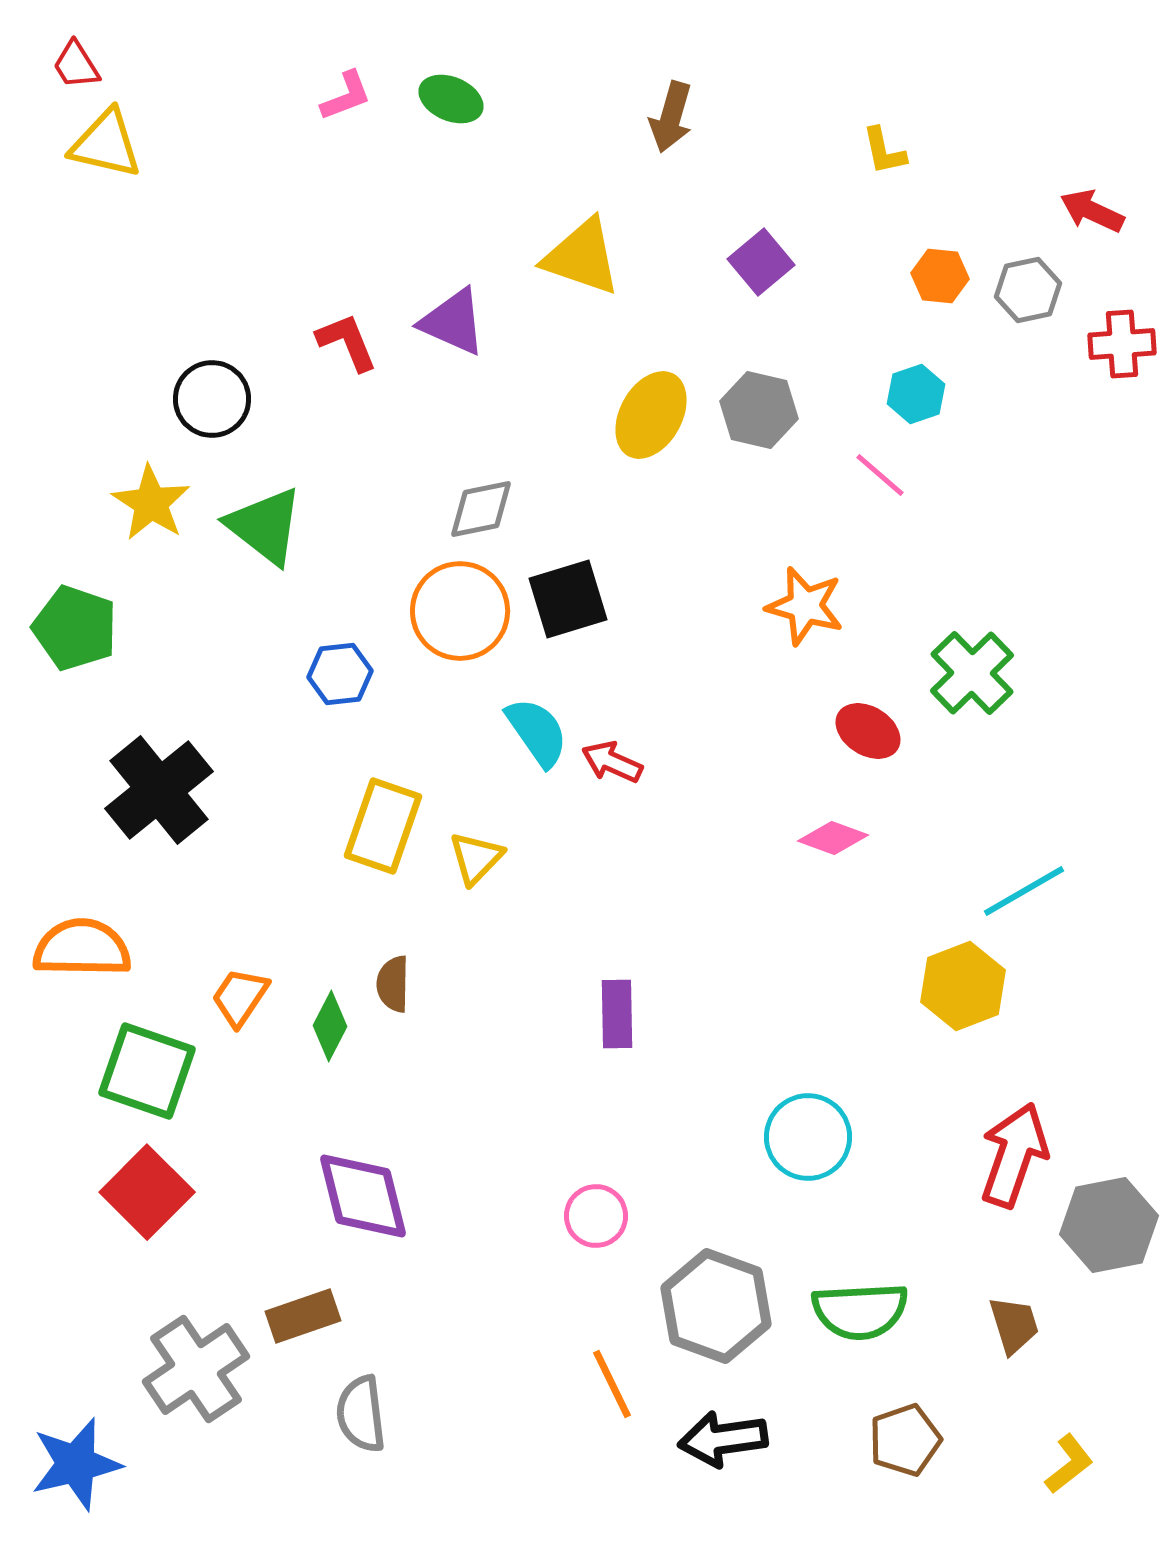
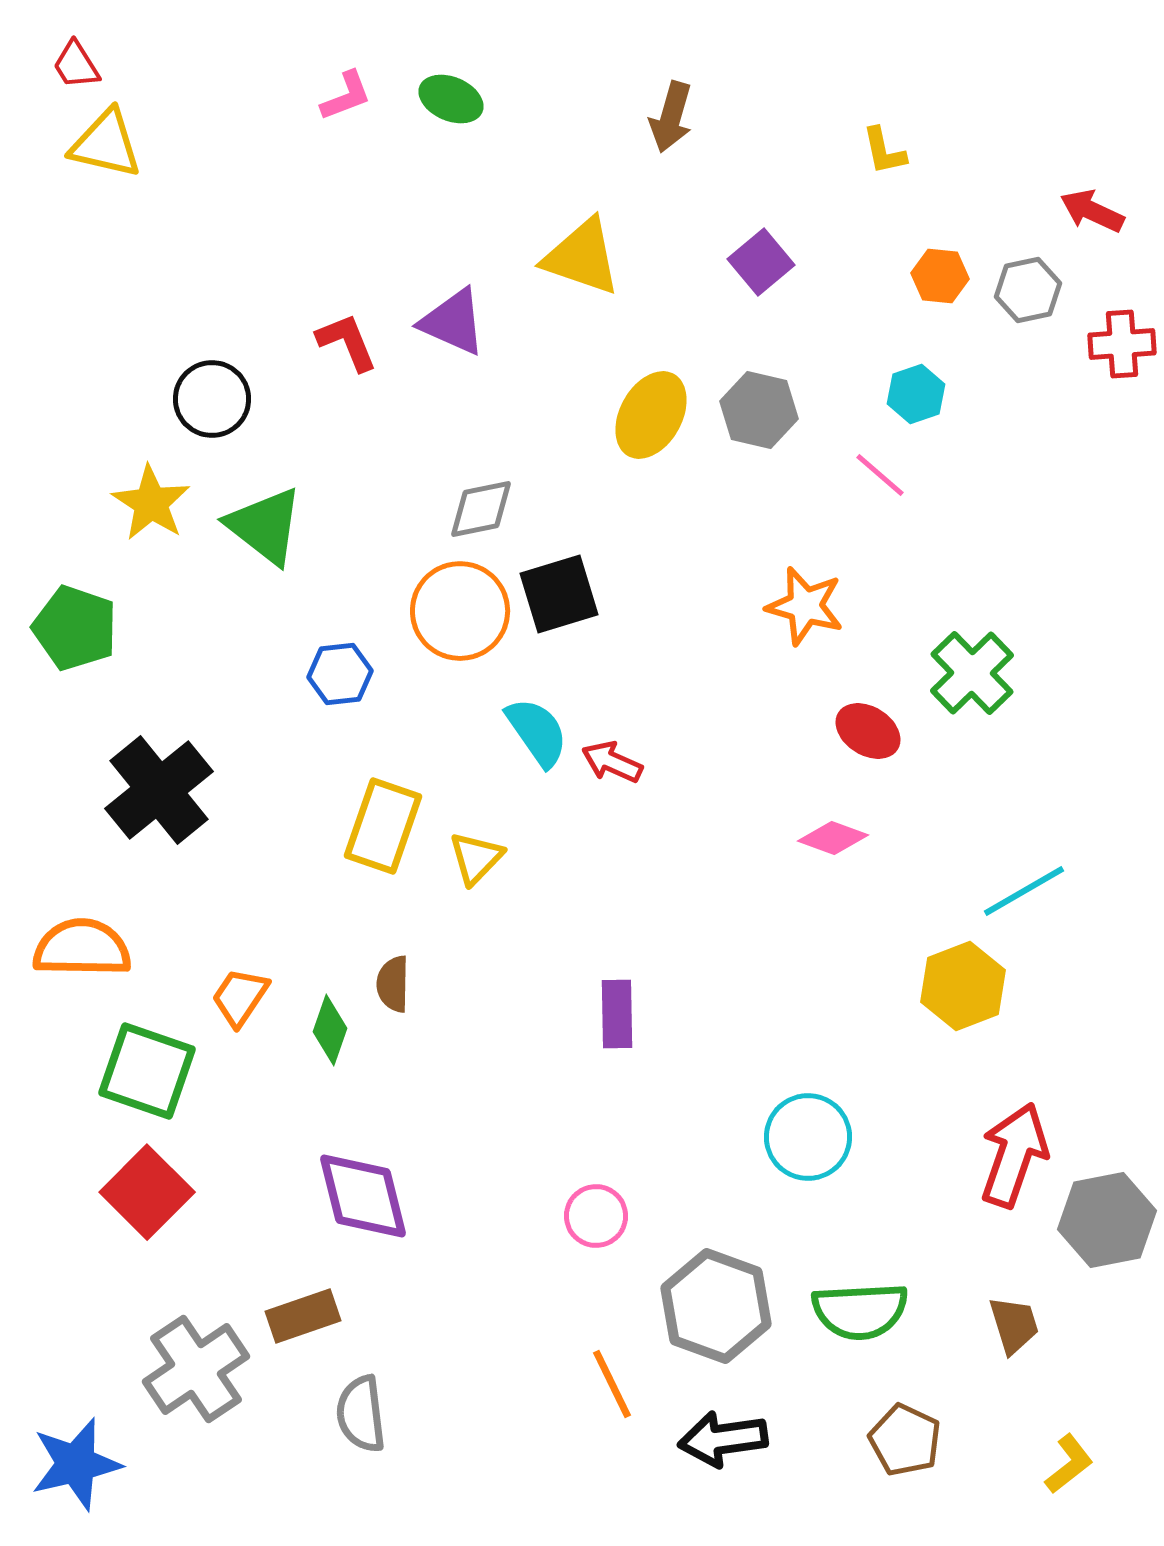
black square at (568, 599): moved 9 px left, 5 px up
green diamond at (330, 1026): moved 4 px down; rotated 8 degrees counterclockwise
gray hexagon at (1109, 1225): moved 2 px left, 5 px up
brown pentagon at (905, 1440): rotated 28 degrees counterclockwise
